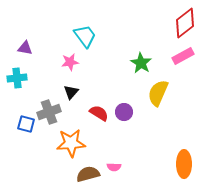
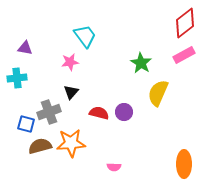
pink rectangle: moved 1 px right, 1 px up
red semicircle: rotated 18 degrees counterclockwise
brown semicircle: moved 48 px left, 28 px up
